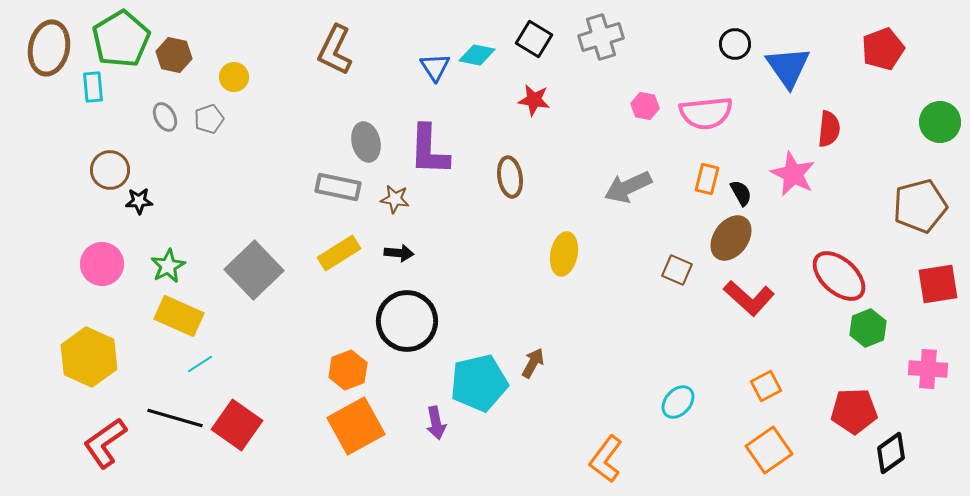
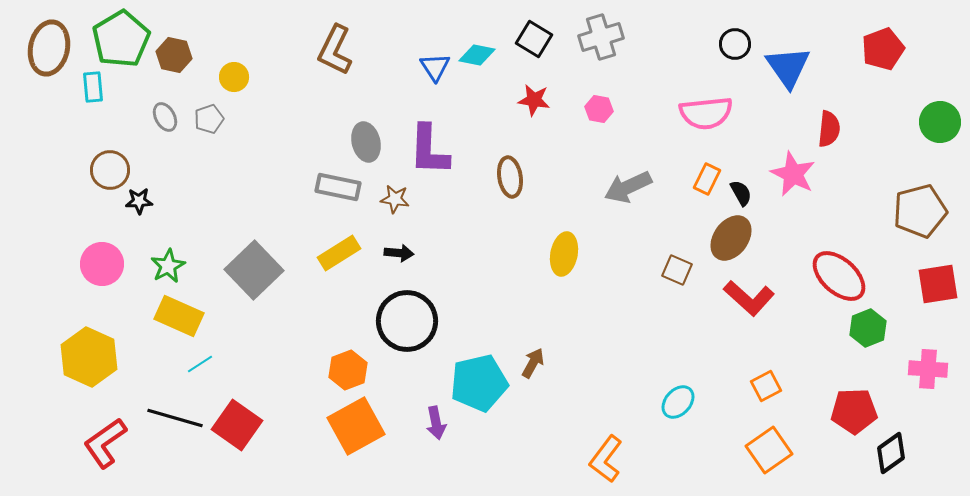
pink hexagon at (645, 106): moved 46 px left, 3 px down
orange rectangle at (707, 179): rotated 12 degrees clockwise
brown pentagon at (920, 206): moved 5 px down
